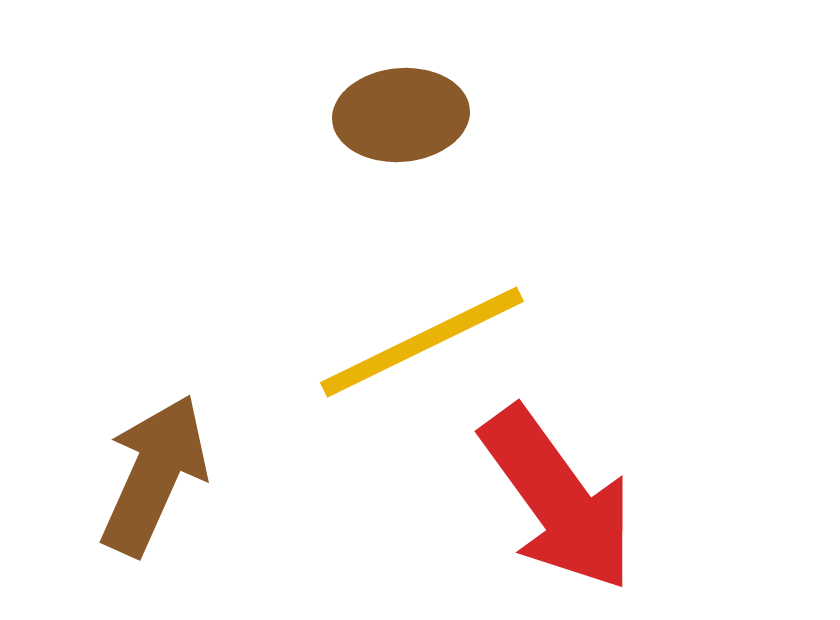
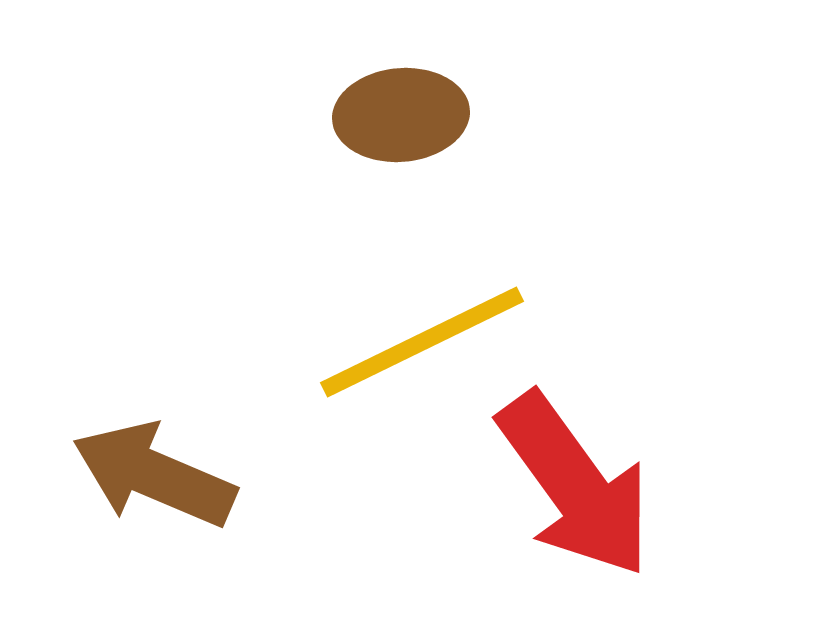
brown arrow: rotated 91 degrees counterclockwise
red arrow: moved 17 px right, 14 px up
